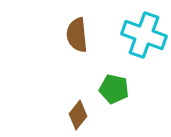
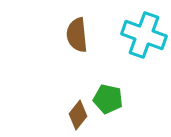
green pentagon: moved 6 px left, 10 px down
